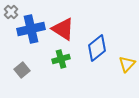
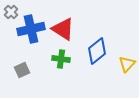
blue diamond: moved 3 px down
green cross: rotated 24 degrees clockwise
gray square: rotated 14 degrees clockwise
